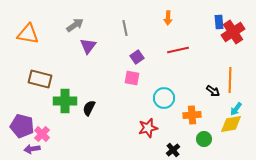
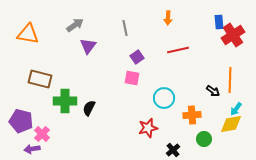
red cross: moved 3 px down
purple pentagon: moved 1 px left, 5 px up
